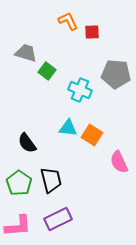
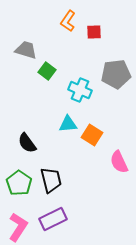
orange L-shape: rotated 120 degrees counterclockwise
red square: moved 2 px right
gray trapezoid: moved 3 px up
gray pentagon: rotated 12 degrees counterclockwise
cyan triangle: moved 4 px up; rotated 12 degrees counterclockwise
purple rectangle: moved 5 px left
pink L-shape: moved 1 px down; rotated 52 degrees counterclockwise
